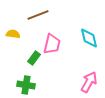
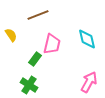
yellow semicircle: moved 2 px left, 1 px down; rotated 48 degrees clockwise
cyan diamond: moved 2 px left, 1 px down
green rectangle: moved 1 px right, 1 px down
green cross: moved 3 px right; rotated 24 degrees clockwise
